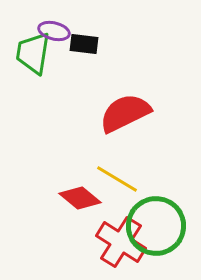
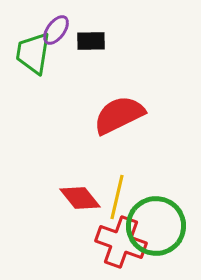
purple ellipse: moved 2 px right, 1 px up; rotated 68 degrees counterclockwise
black rectangle: moved 7 px right, 3 px up; rotated 8 degrees counterclockwise
red semicircle: moved 6 px left, 2 px down
yellow line: moved 18 px down; rotated 72 degrees clockwise
red diamond: rotated 12 degrees clockwise
red cross: rotated 12 degrees counterclockwise
